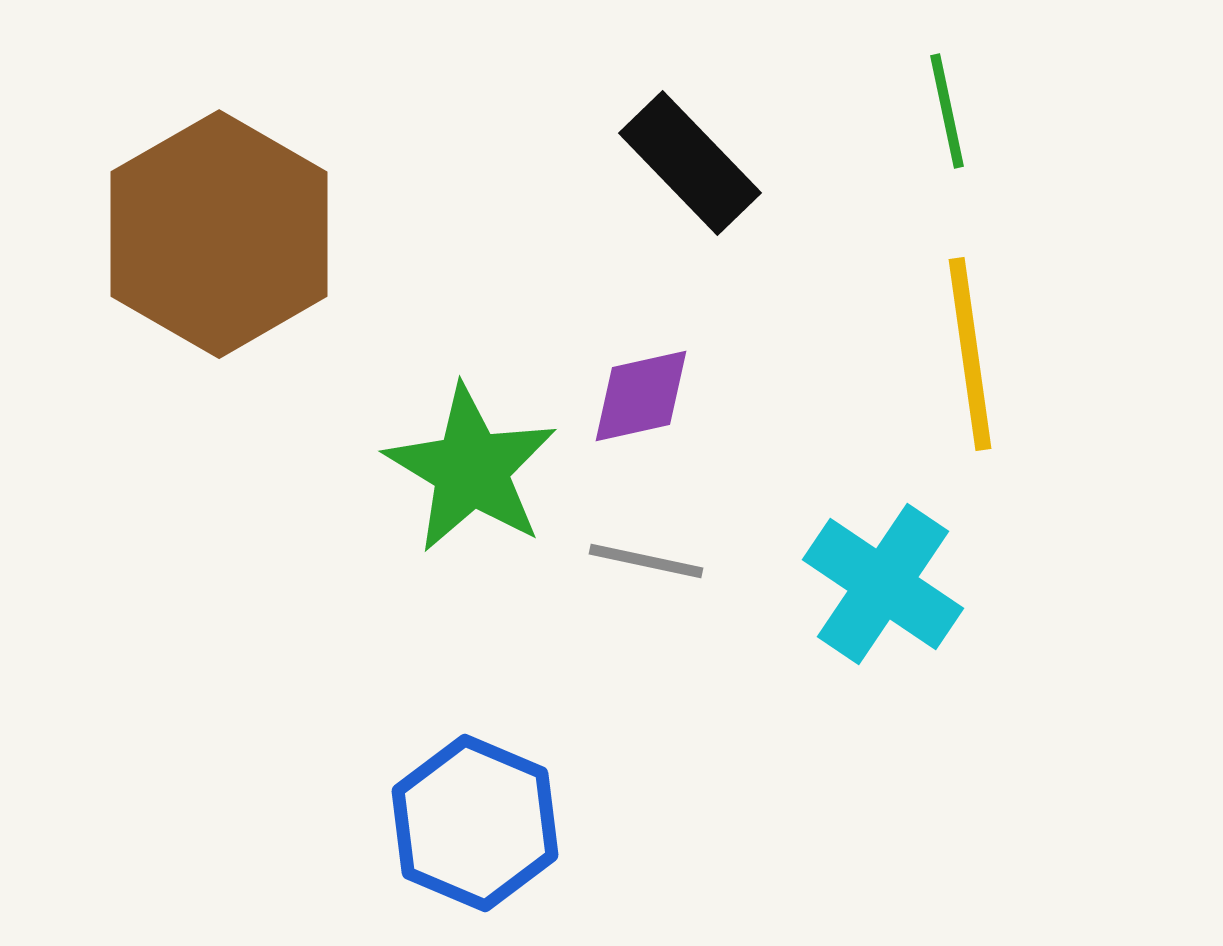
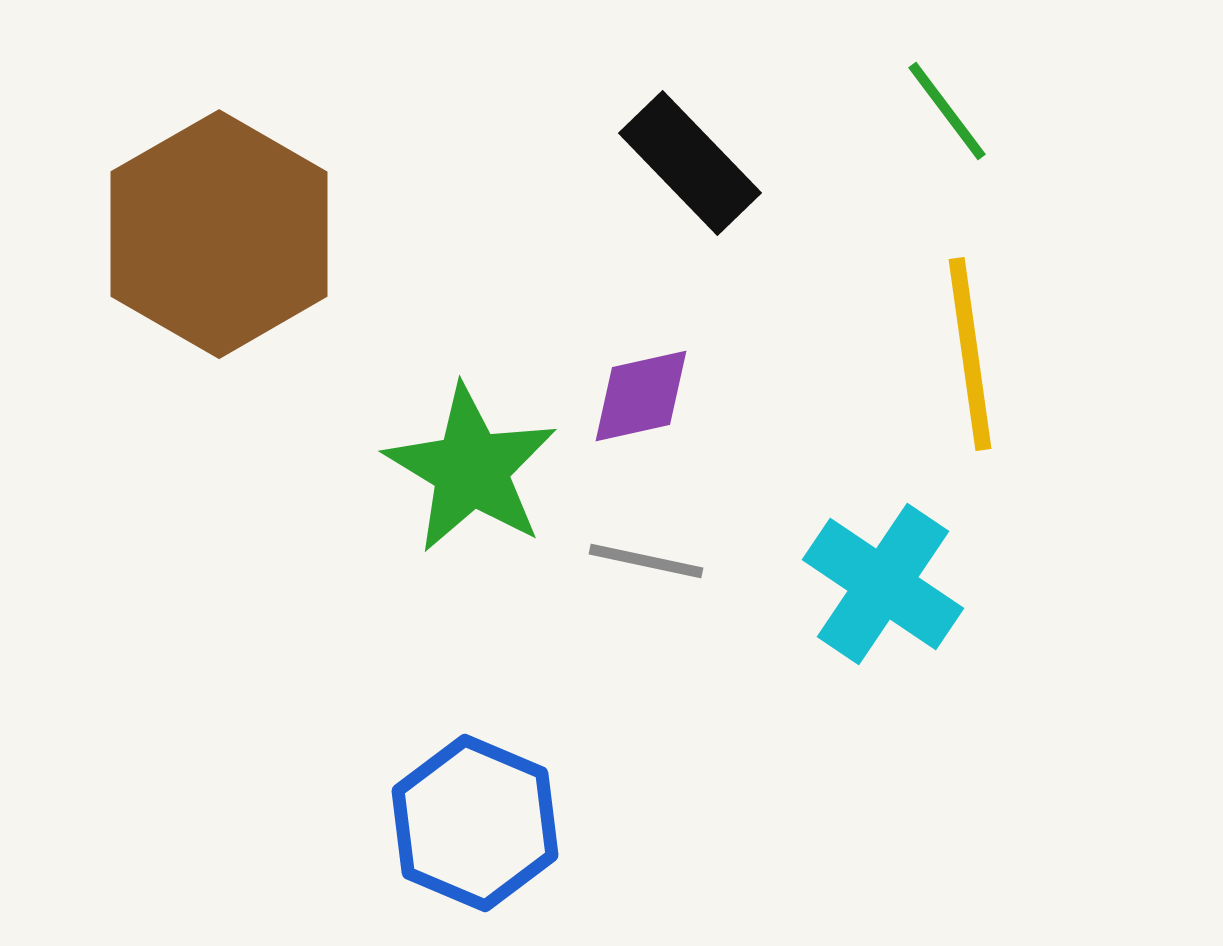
green line: rotated 25 degrees counterclockwise
